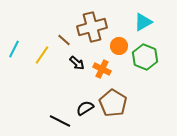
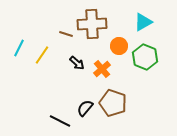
brown cross: moved 3 px up; rotated 12 degrees clockwise
brown line: moved 2 px right, 6 px up; rotated 24 degrees counterclockwise
cyan line: moved 5 px right, 1 px up
orange cross: rotated 24 degrees clockwise
brown pentagon: rotated 12 degrees counterclockwise
black semicircle: rotated 18 degrees counterclockwise
